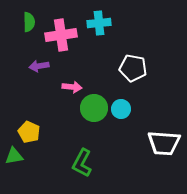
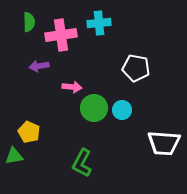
white pentagon: moved 3 px right
cyan circle: moved 1 px right, 1 px down
